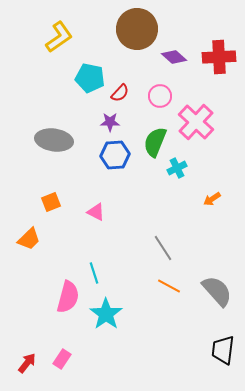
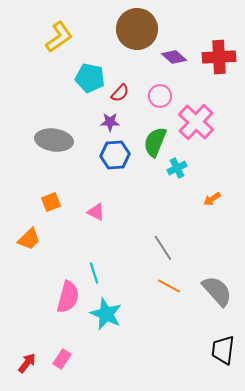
cyan star: rotated 12 degrees counterclockwise
